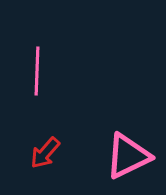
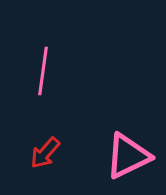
pink line: moved 6 px right; rotated 6 degrees clockwise
